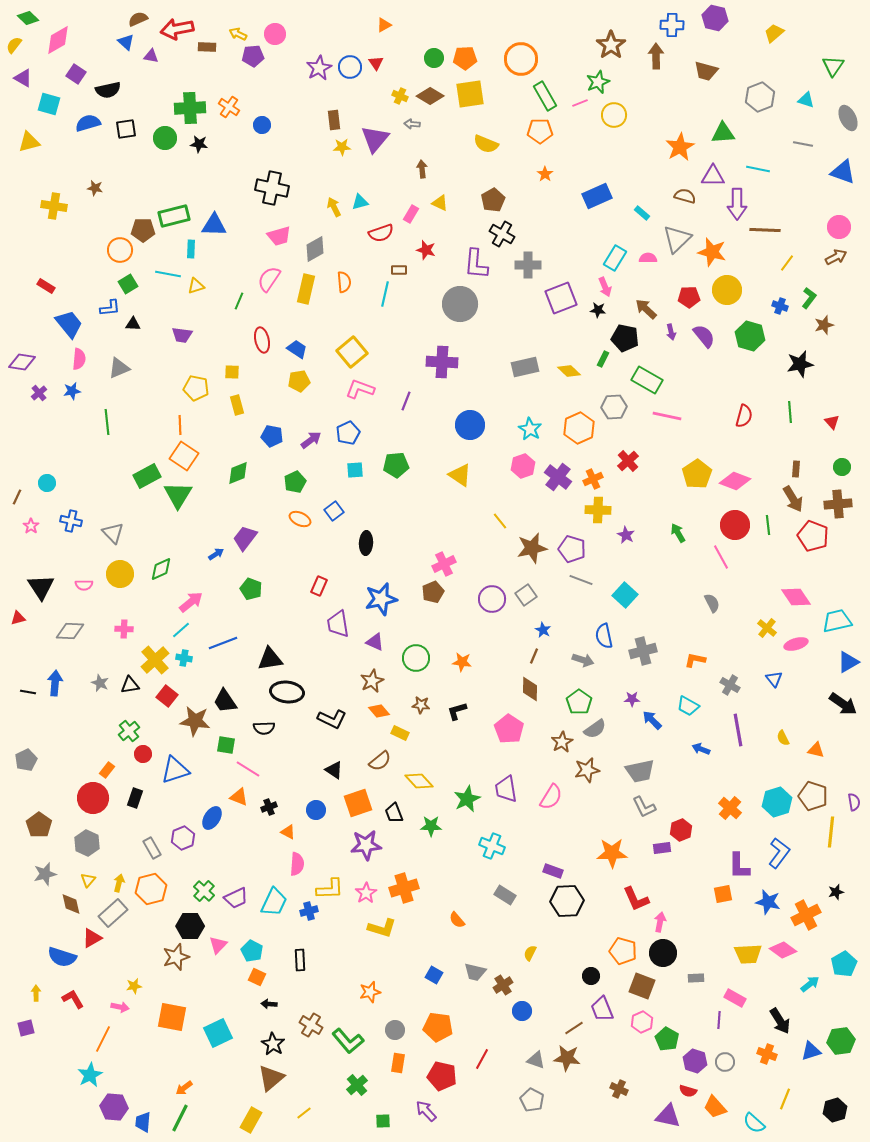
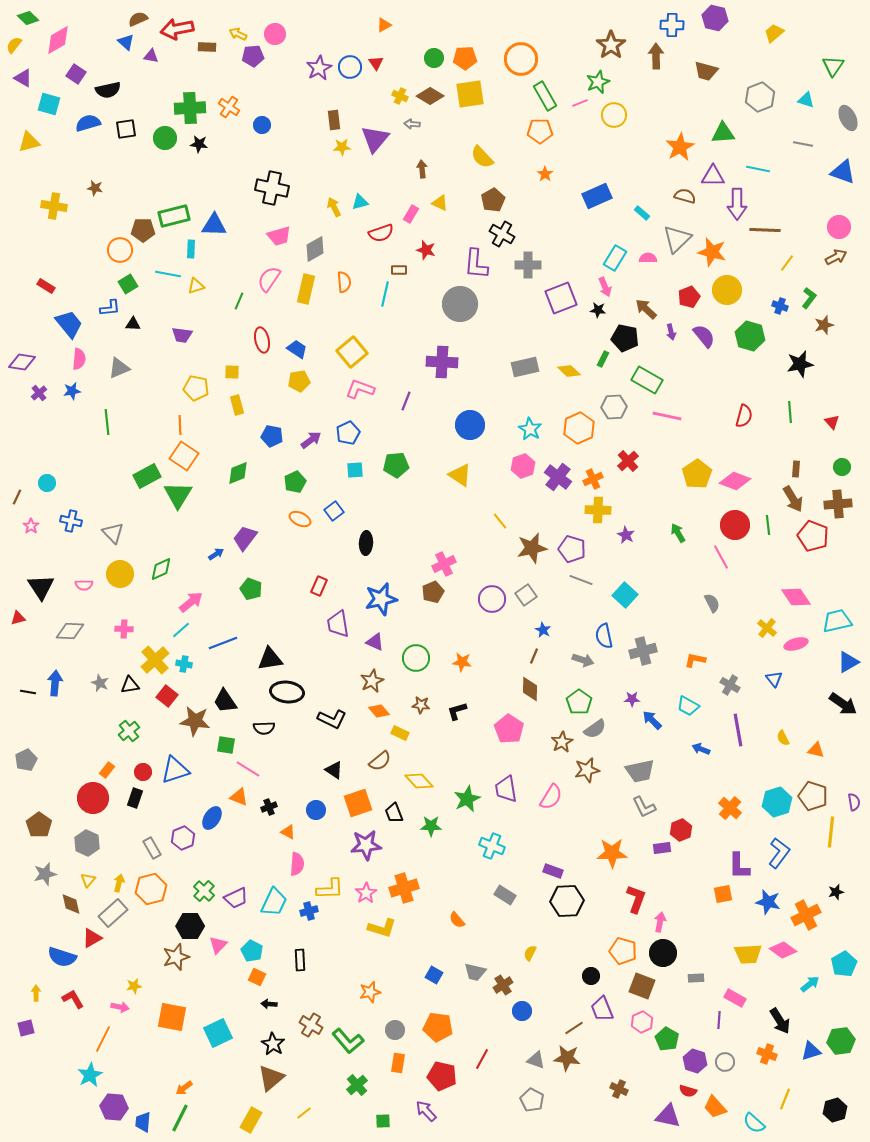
yellow semicircle at (486, 144): moved 4 px left, 13 px down; rotated 25 degrees clockwise
red pentagon at (689, 297): rotated 20 degrees counterclockwise
cyan cross at (184, 658): moved 6 px down
red circle at (143, 754): moved 18 px down
red L-shape at (636, 899): rotated 136 degrees counterclockwise
